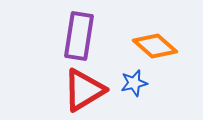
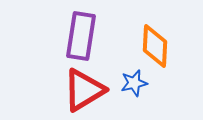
purple rectangle: moved 2 px right
orange diamond: rotated 51 degrees clockwise
